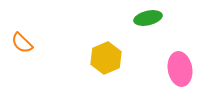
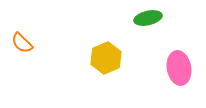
pink ellipse: moved 1 px left, 1 px up
